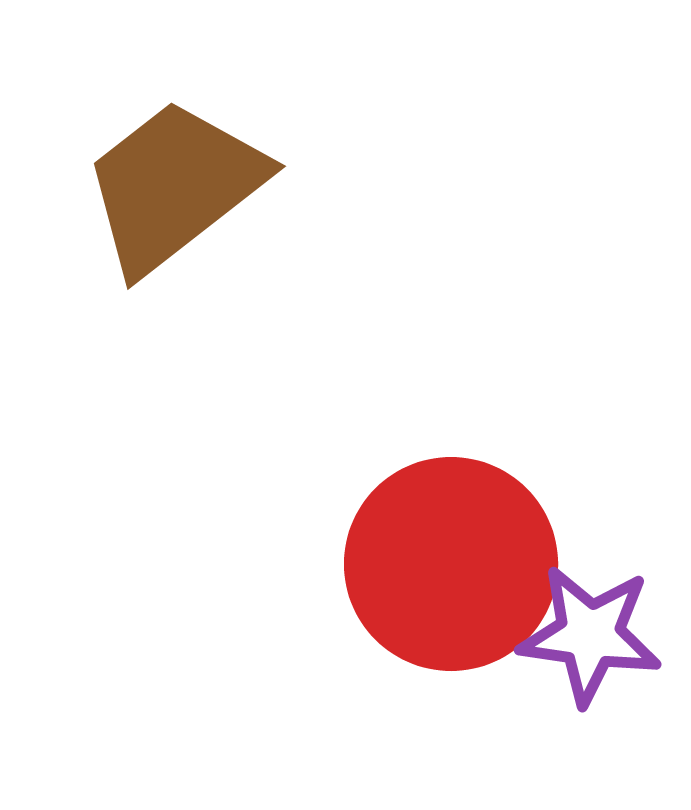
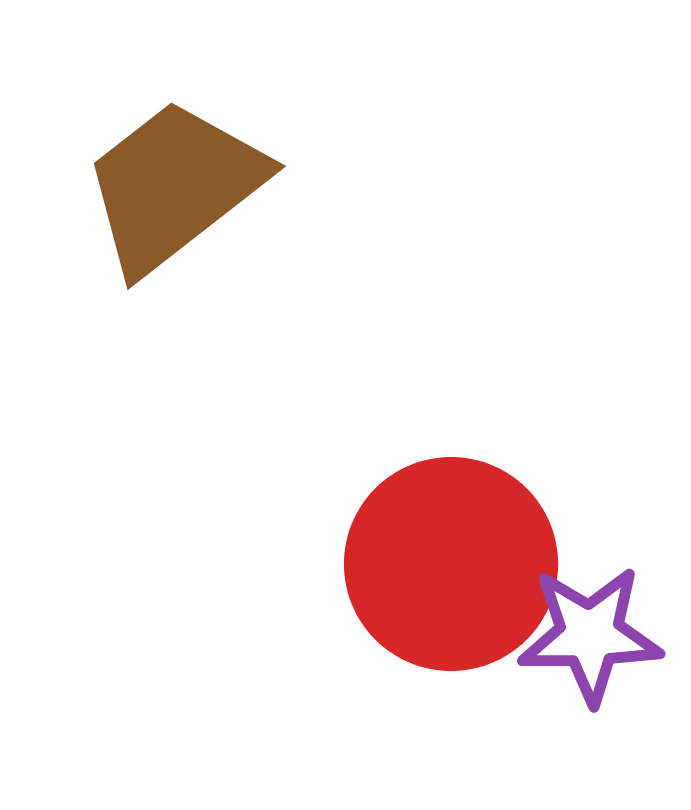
purple star: rotated 9 degrees counterclockwise
